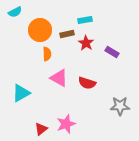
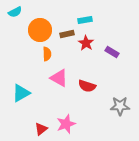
red semicircle: moved 3 px down
